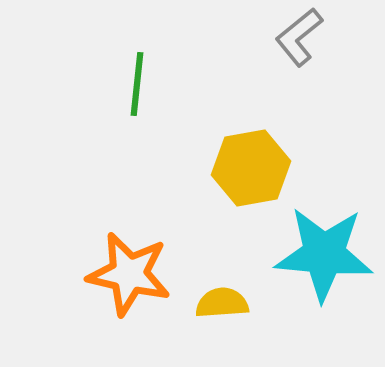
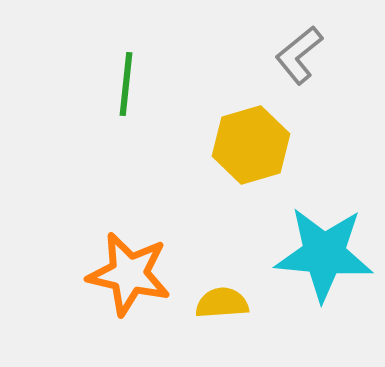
gray L-shape: moved 18 px down
green line: moved 11 px left
yellow hexagon: moved 23 px up; rotated 6 degrees counterclockwise
